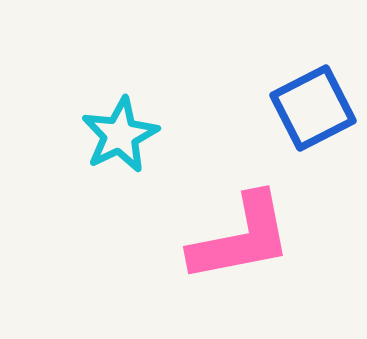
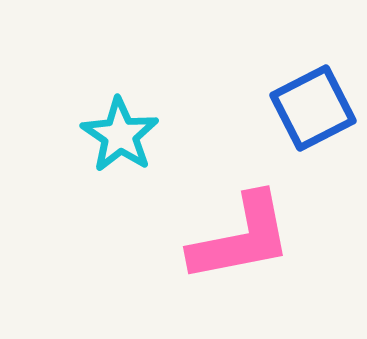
cyan star: rotated 12 degrees counterclockwise
